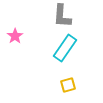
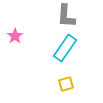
gray L-shape: moved 4 px right
yellow square: moved 2 px left, 1 px up
